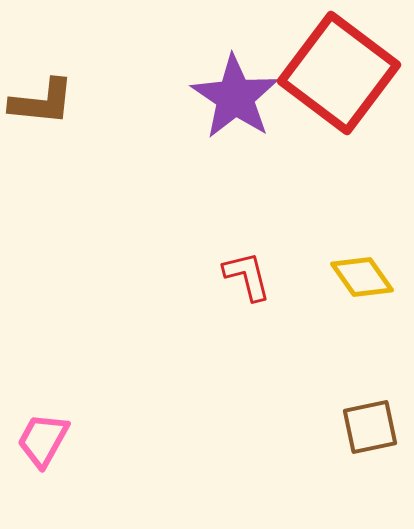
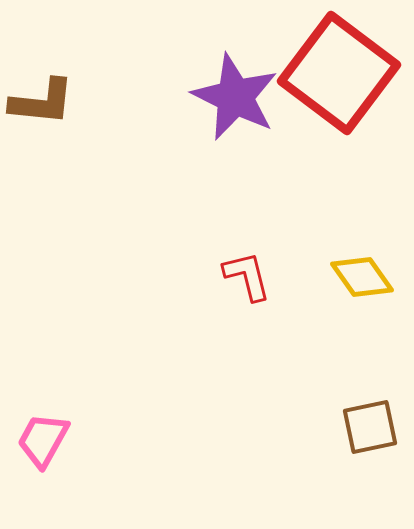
purple star: rotated 8 degrees counterclockwise
